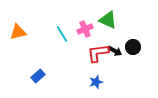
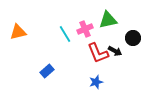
green triangle: rotated 36 degrees counterclockwise
cyan line: moved 3 px right
black circle: moved 9 px up
red L-shape: rotated 105 degrees counterclockwise
blue rectangle: moved 9 px right, 5 px up
